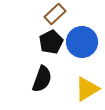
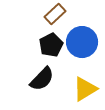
black pentagon: moved 3 px down
black semicircle: rotated 24 degrees clockwise
yellow triangle: moved 2 px left
